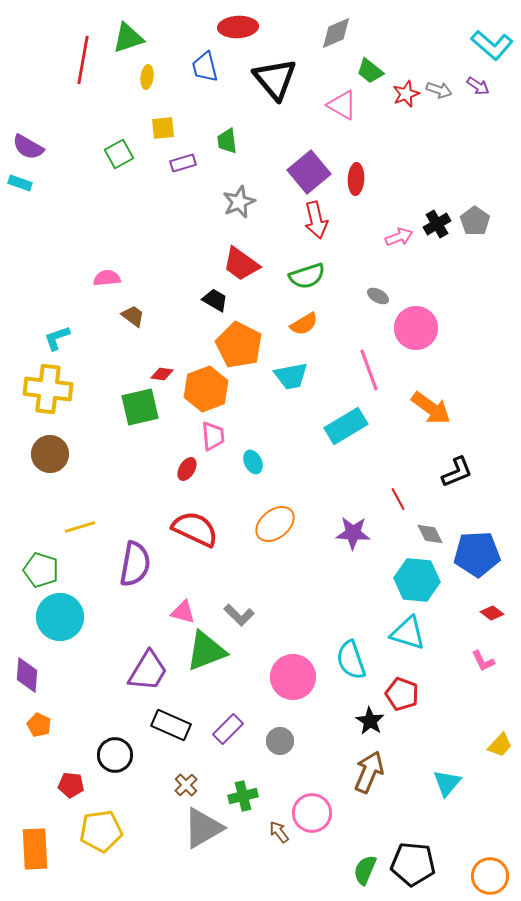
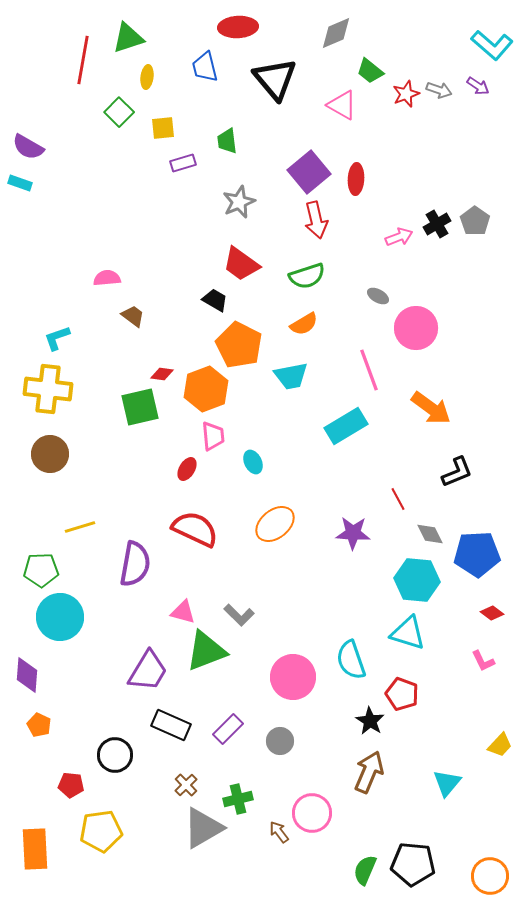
green square at (119, 154): moved 42 px up; rotated 16 degrees counterclockwise
green pentagon at (41, 570): rotated 20 degrees counterclockwise
green cross at (243, 796): moved 5 px left, 3 px down
